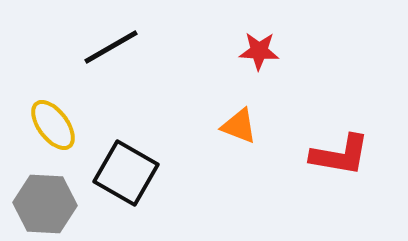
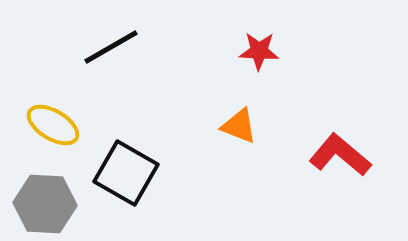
yellow ellipse: rotated 22 degrees counterclockwise
red L-shape: rotated 150 degrees counterclockwise
